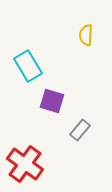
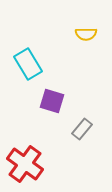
yellow semicircle: moved 1 px up; rotated 95 degrees counterclockwise
cyan rectangle: moved 2 px up
gray rectangle: moved 2 px right, 1 px up
